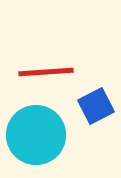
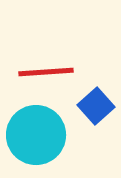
blue square: rotated 15 degrees counterclockwise
